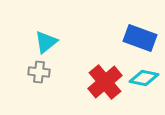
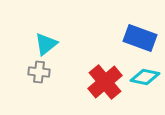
cyan triangle: moved 2 px down
cyan diamond: moved 1 px right, 1 px up
